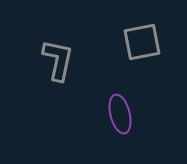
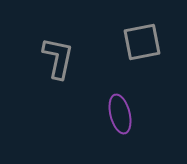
gray L-shape: moved 2 px up
